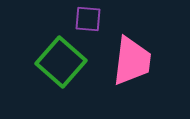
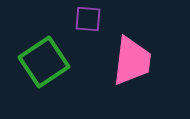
green square: moved 17 px left; rotated 15 degrees clockwise
